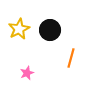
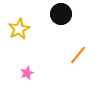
black circle: moved 11 px right, 16 px up
orange line: moved 7 px right, 3 px up; rotated 24 degrees clockwise
